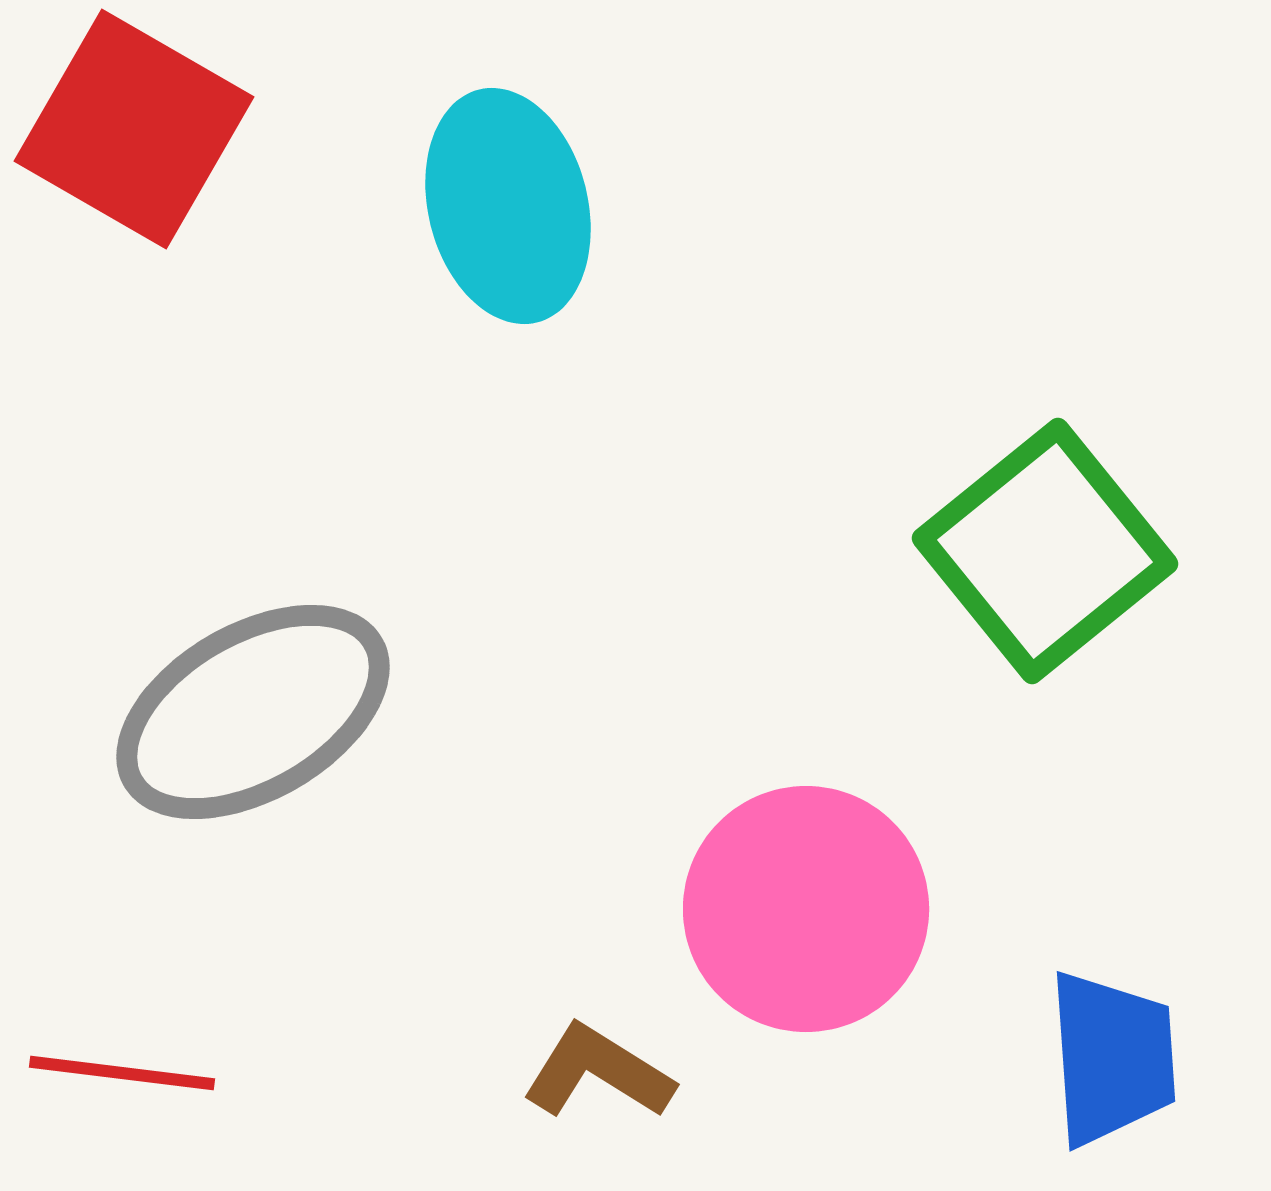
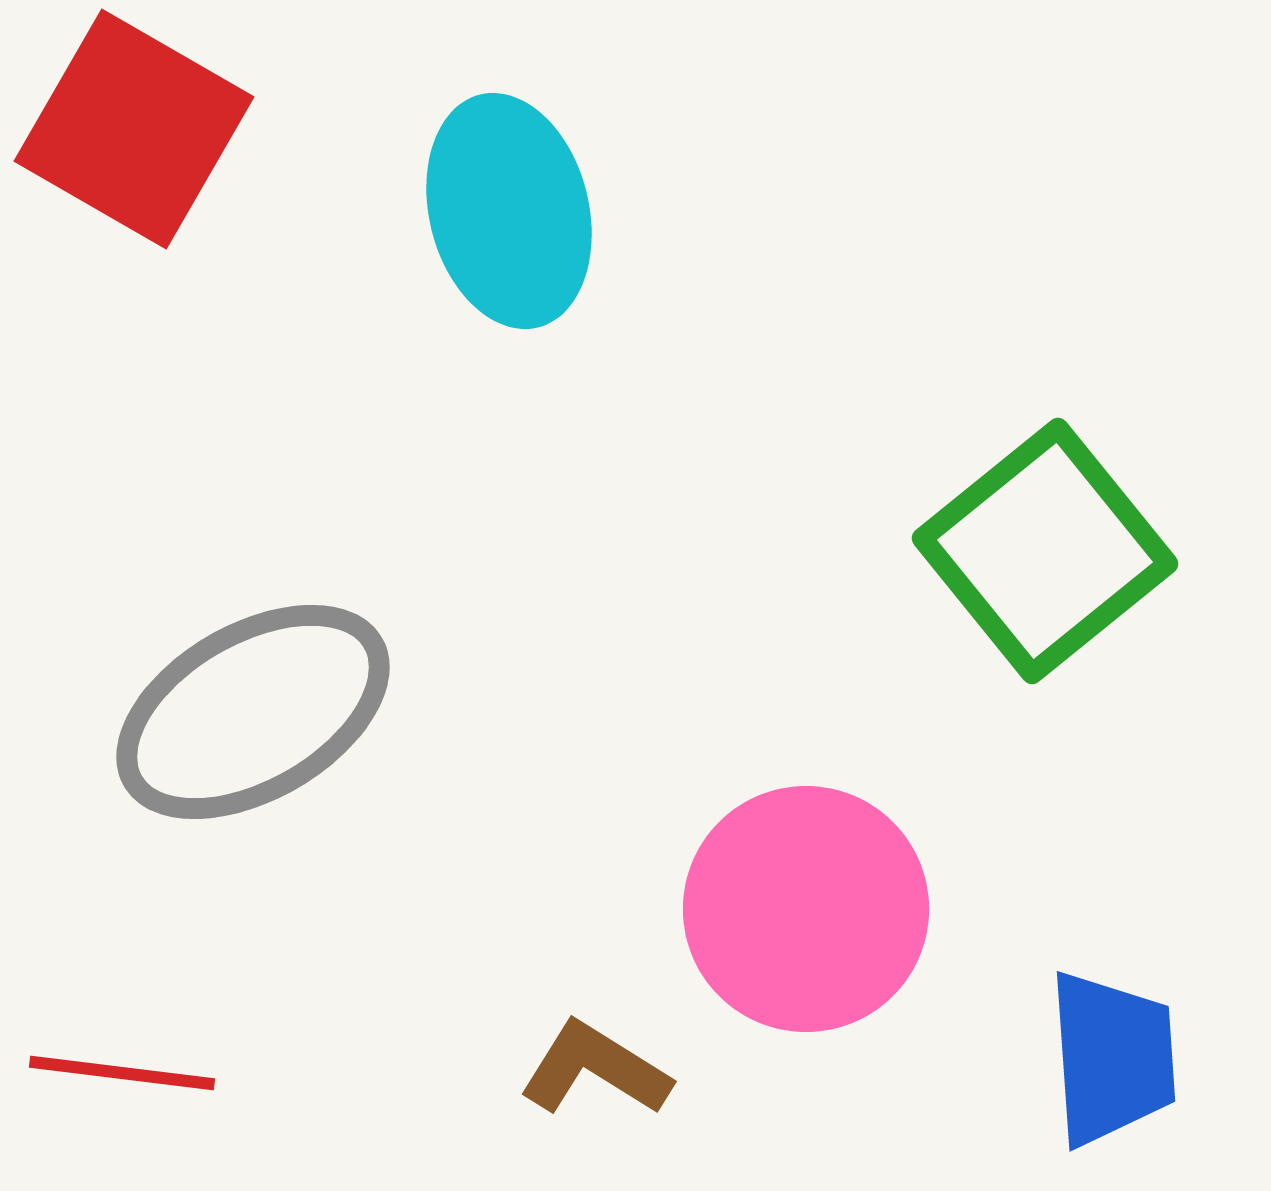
cyan ellipse: moved 1 px right, 5 px down
brown L-shape: moved 3 px left, 3 px up
